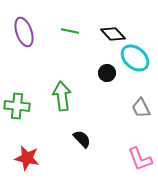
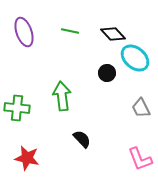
green cross: moved 2 px down
